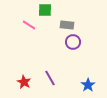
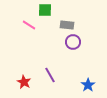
purple line: moved 3 px up
